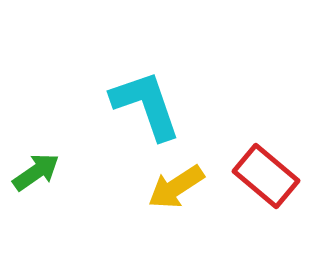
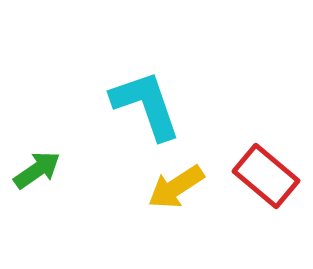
green arrow: moved 1 px right, 2 px up
